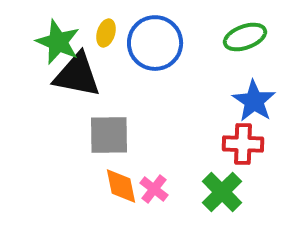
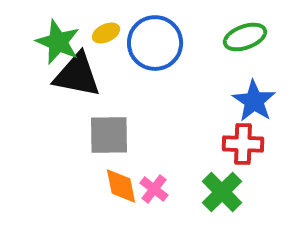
yellow ellipse: rotated 48 degrees clockwise
